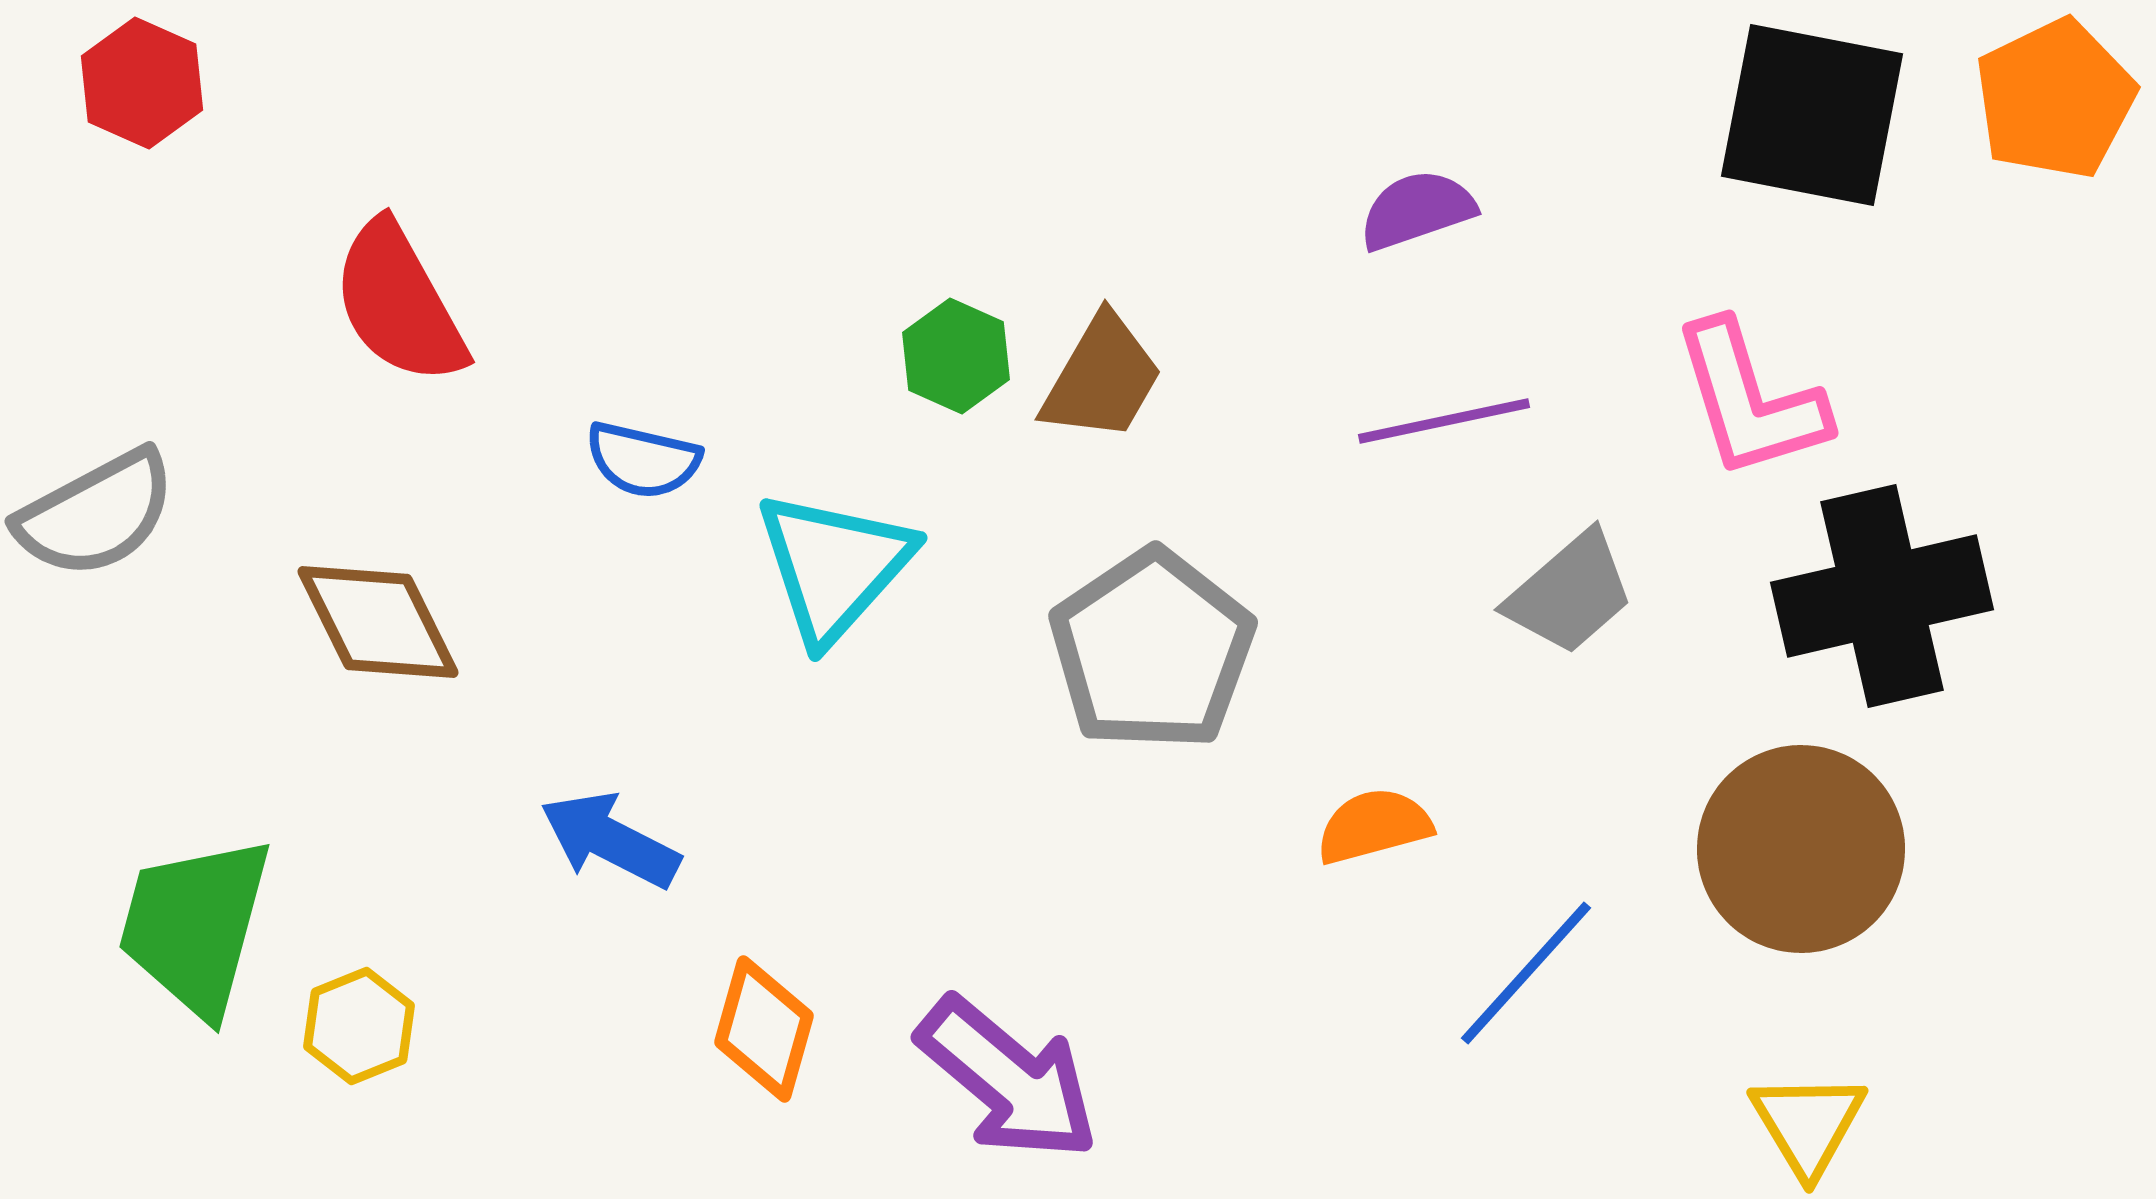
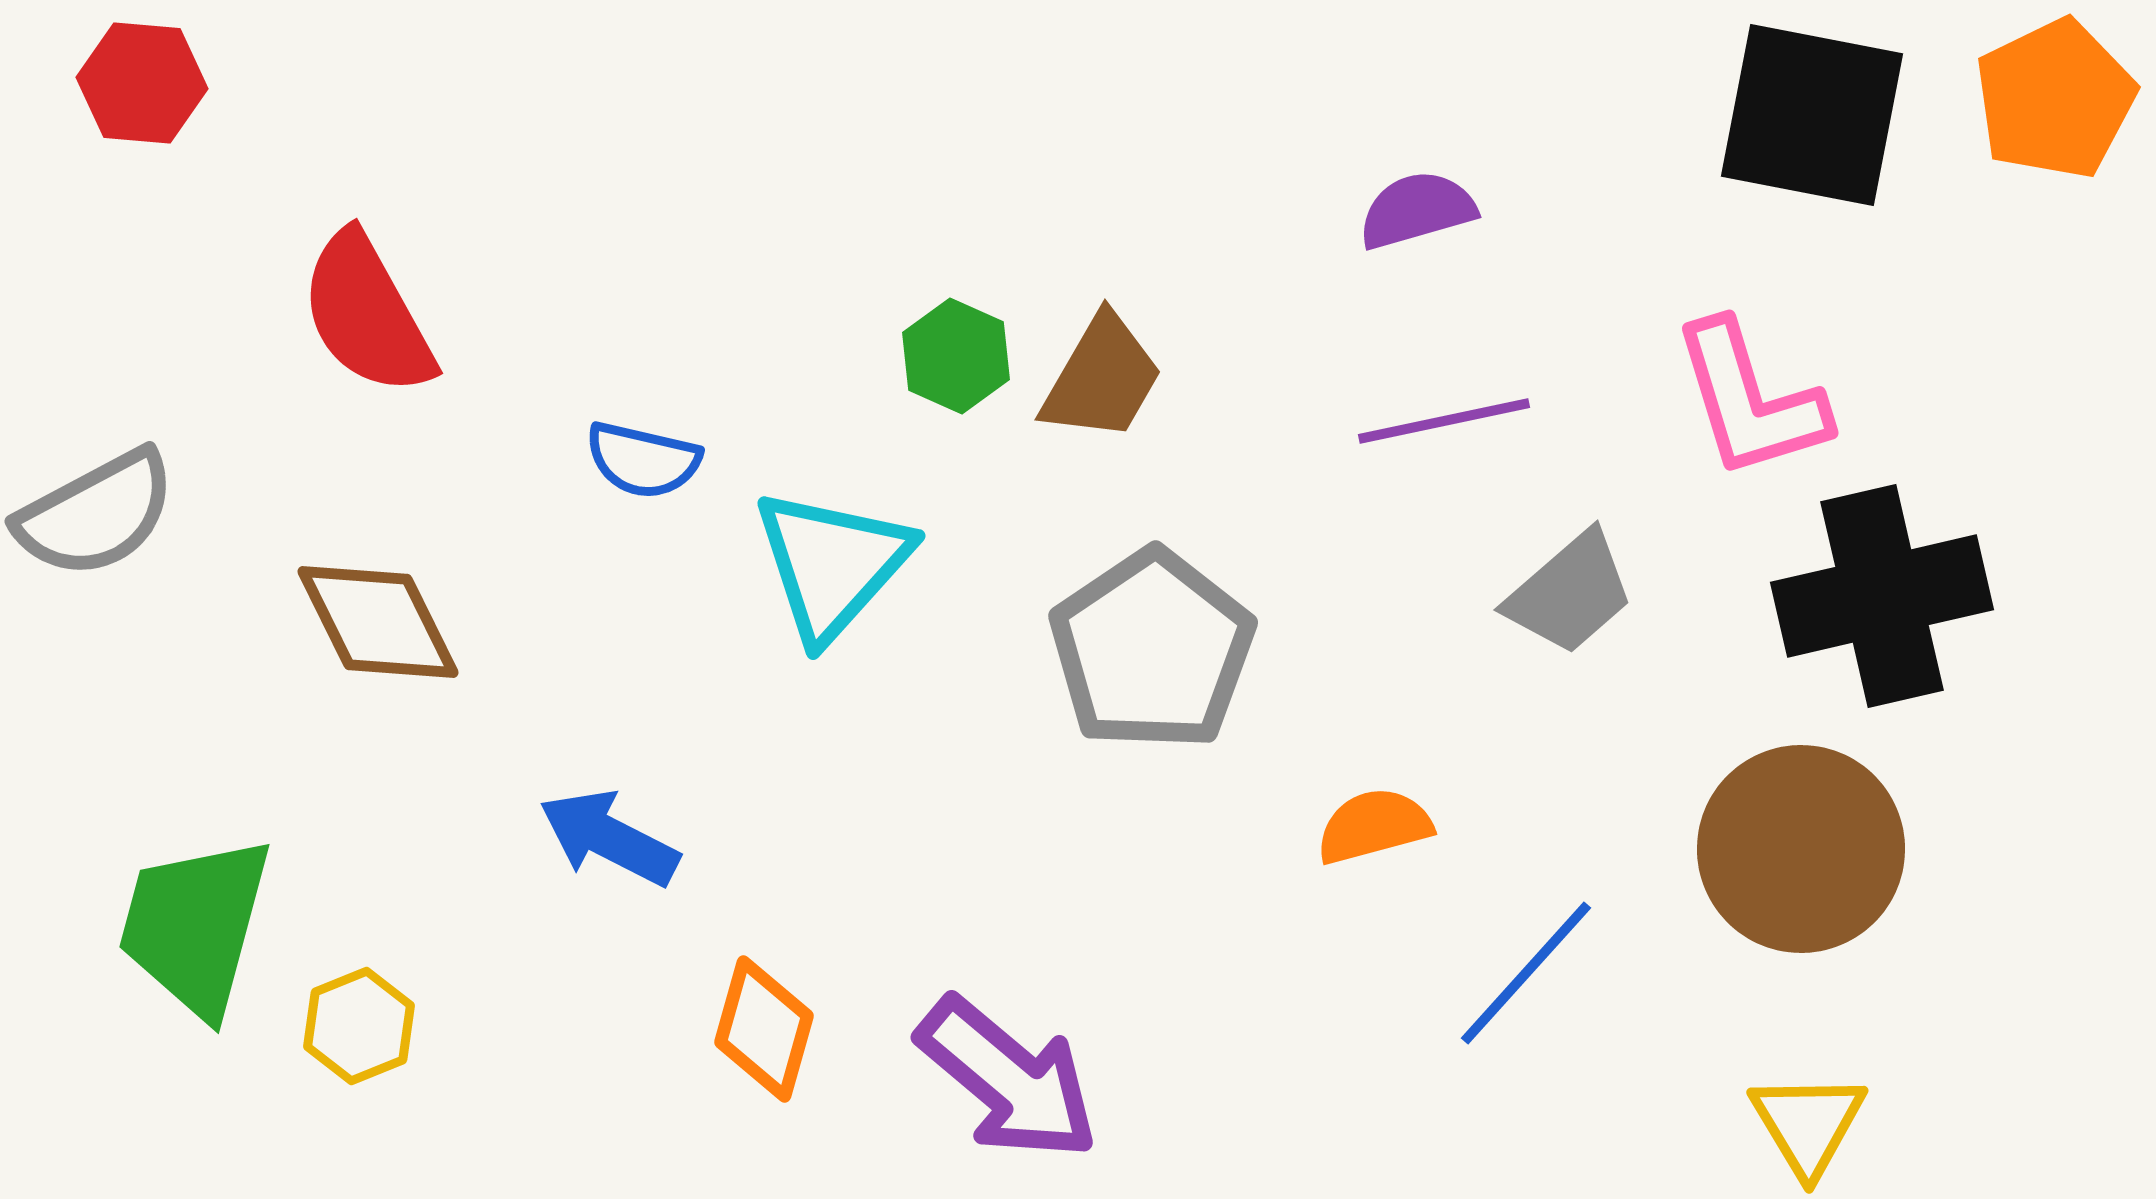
red hexagon: rotated 19 degrees counterclockwise
purple semicircle: rotated 3 degrees clockwise
red semicircle: moved 32 px left, 11 px down
cyan triangle: moved 2 px left, 2 px up
blue arrow: moved 1 px left, 2 px up
